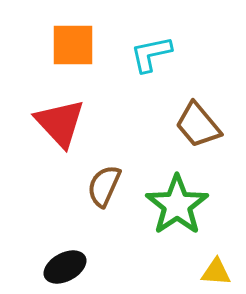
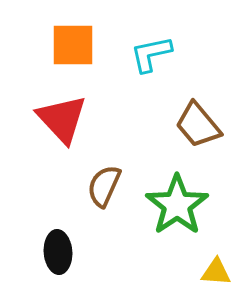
red triangle: moved 2 px right, 4 px up
black ellipse: moved 7 px left, 15 px up; rotated 66 degrees counterclockwise
